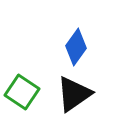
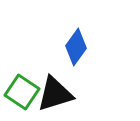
black triangle: moved 19 px left; rotated 18 degrees clockwise
